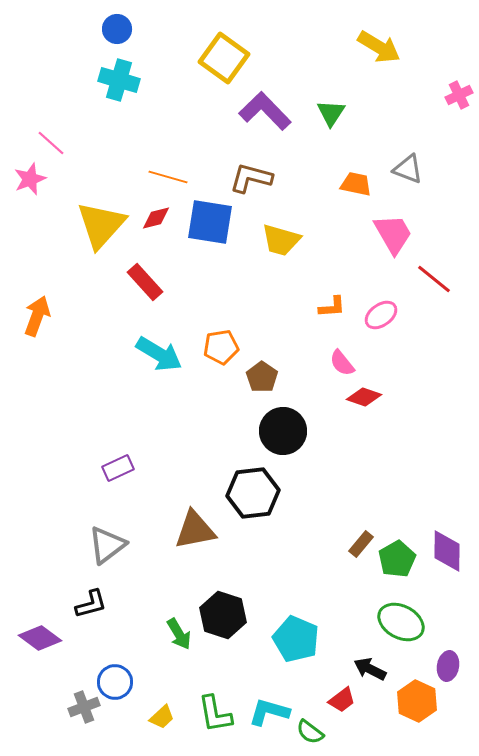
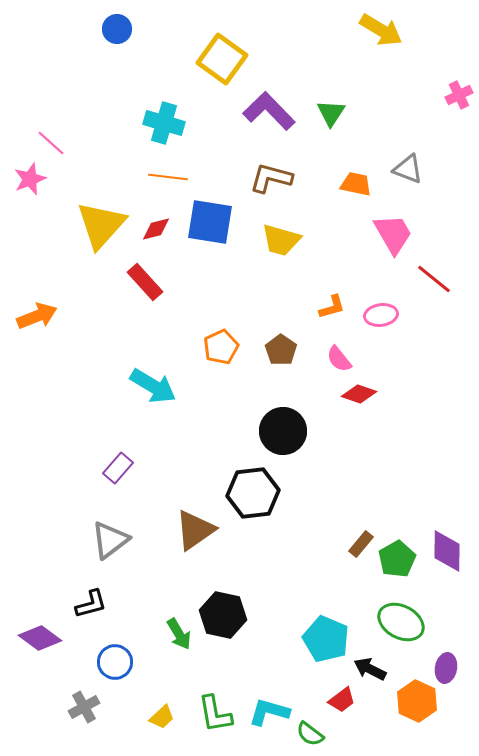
yellow arrow at (379, 47): moved 2 px right, 17 px up
yellow square at (224, 58): moved 2 px left, 1 px down
cyan cross at (119, 80): moved 45 px right, 43 px down
purple L-shape at (265, 111): moved 4 px right
orange line at (168, 177): rotated 9 degrees counterclockwise
brown L-shape at (251, 178): moved 20 px right
red diamond at (156, 218): moved 11 px down
orange L-shape at (332, 307): rotated 12 degrees counterclockwise
pink ellipse at (381, 315): rotated 28 degrees clockwise
orange arrow at (37, 316): rotated 48 degrees clockwise
orange pentagon at (221, 347): rotated 16 degrees counterclockwise
cyan arrow at (159, 354): moved 6 px left, 32 px down
pink semicircle at (342, 363): moved 3 px left, 4 px up
brown pentagon at (262, 377): moved 19 px right, 27 px up
red diamond at (364, 397): moved 5 px left, 3 px up
purple rectangle at (118, 468): rotated 24 degrees counterclockwise
brown triangle at (195, 530): rotated 24 degrees counterclockwise
gray triangle at (107, 545): moved 3 px right, 5 px up
black hexagon at (223, 615): rotated 6 degrees counterclockwise
cyan pentagon at (296, 639): moved 30 px right
purple ellipse at (448, 666): moved 2 px left, 2 px down
blue circle at (115, 682): moved 20 px up
gray cross at (84, 707): rotated 8 degrees counterclockwise
green semicircle at (310, 732): moved 2 px down
